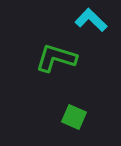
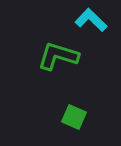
green L-shape: moved 2 px right, 2 px up
